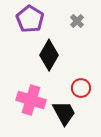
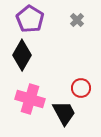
gray cross: moved 1 px up
black diamond: moved 27 px left
pink cross: moved 1 px left, 1 px up
